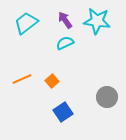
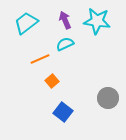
purple arrow: rotated 12 degrees clockwise
cyan semicircle: moved 1 px down
orange line: moved 18 px right, 20 px up
gray circle: moved 1 px right, 1 px down
blue square: rotated 18 degrees counterclockwise
